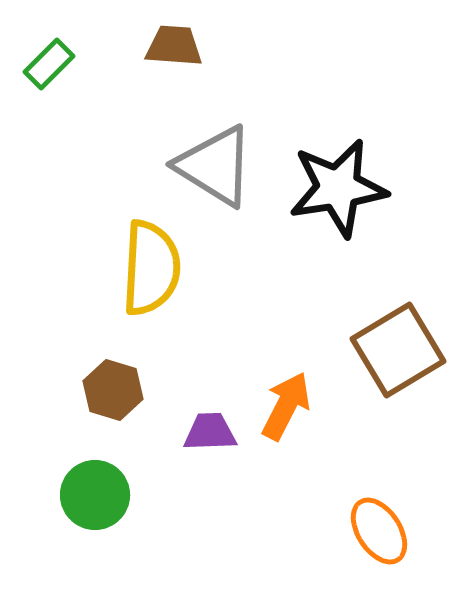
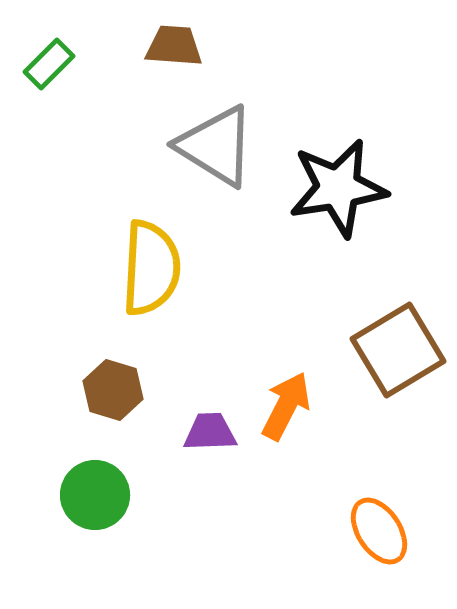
gray triangle: moved 1 px right, 20 px up
